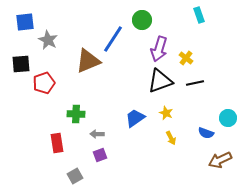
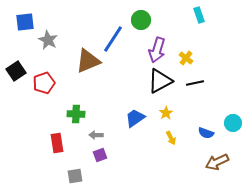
green circle: moved 1 px left
purple arrow: moved 2 px left, 1 px down
black square: moved 5 px left, 7 px down; rotated 30 degrees counterclockwise
black triangle: rotated 8 degrees counterclockwise
yellow star: rotated 16 degrees clockwise
cyan circle: moved 5 px right, 5 px down
gray arrow: moved 1 px left, 1 px down
brown arrow: moved 3 px left, 2 px down
gray square: rotated 21 degrees clockwise
